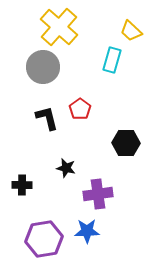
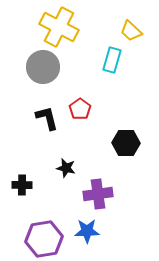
yellow cross: rotated 15 degrees counterclockwise
